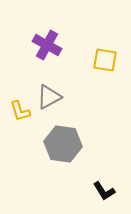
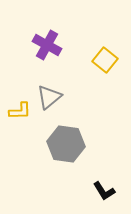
yellow square: rotated 30 degrees clockwise
gray triangle: rotated 12 degrees counterclockwise
yellow L-shape: rotated 75 degrees counterclockwise
gray hexagon: moved 3 px right
